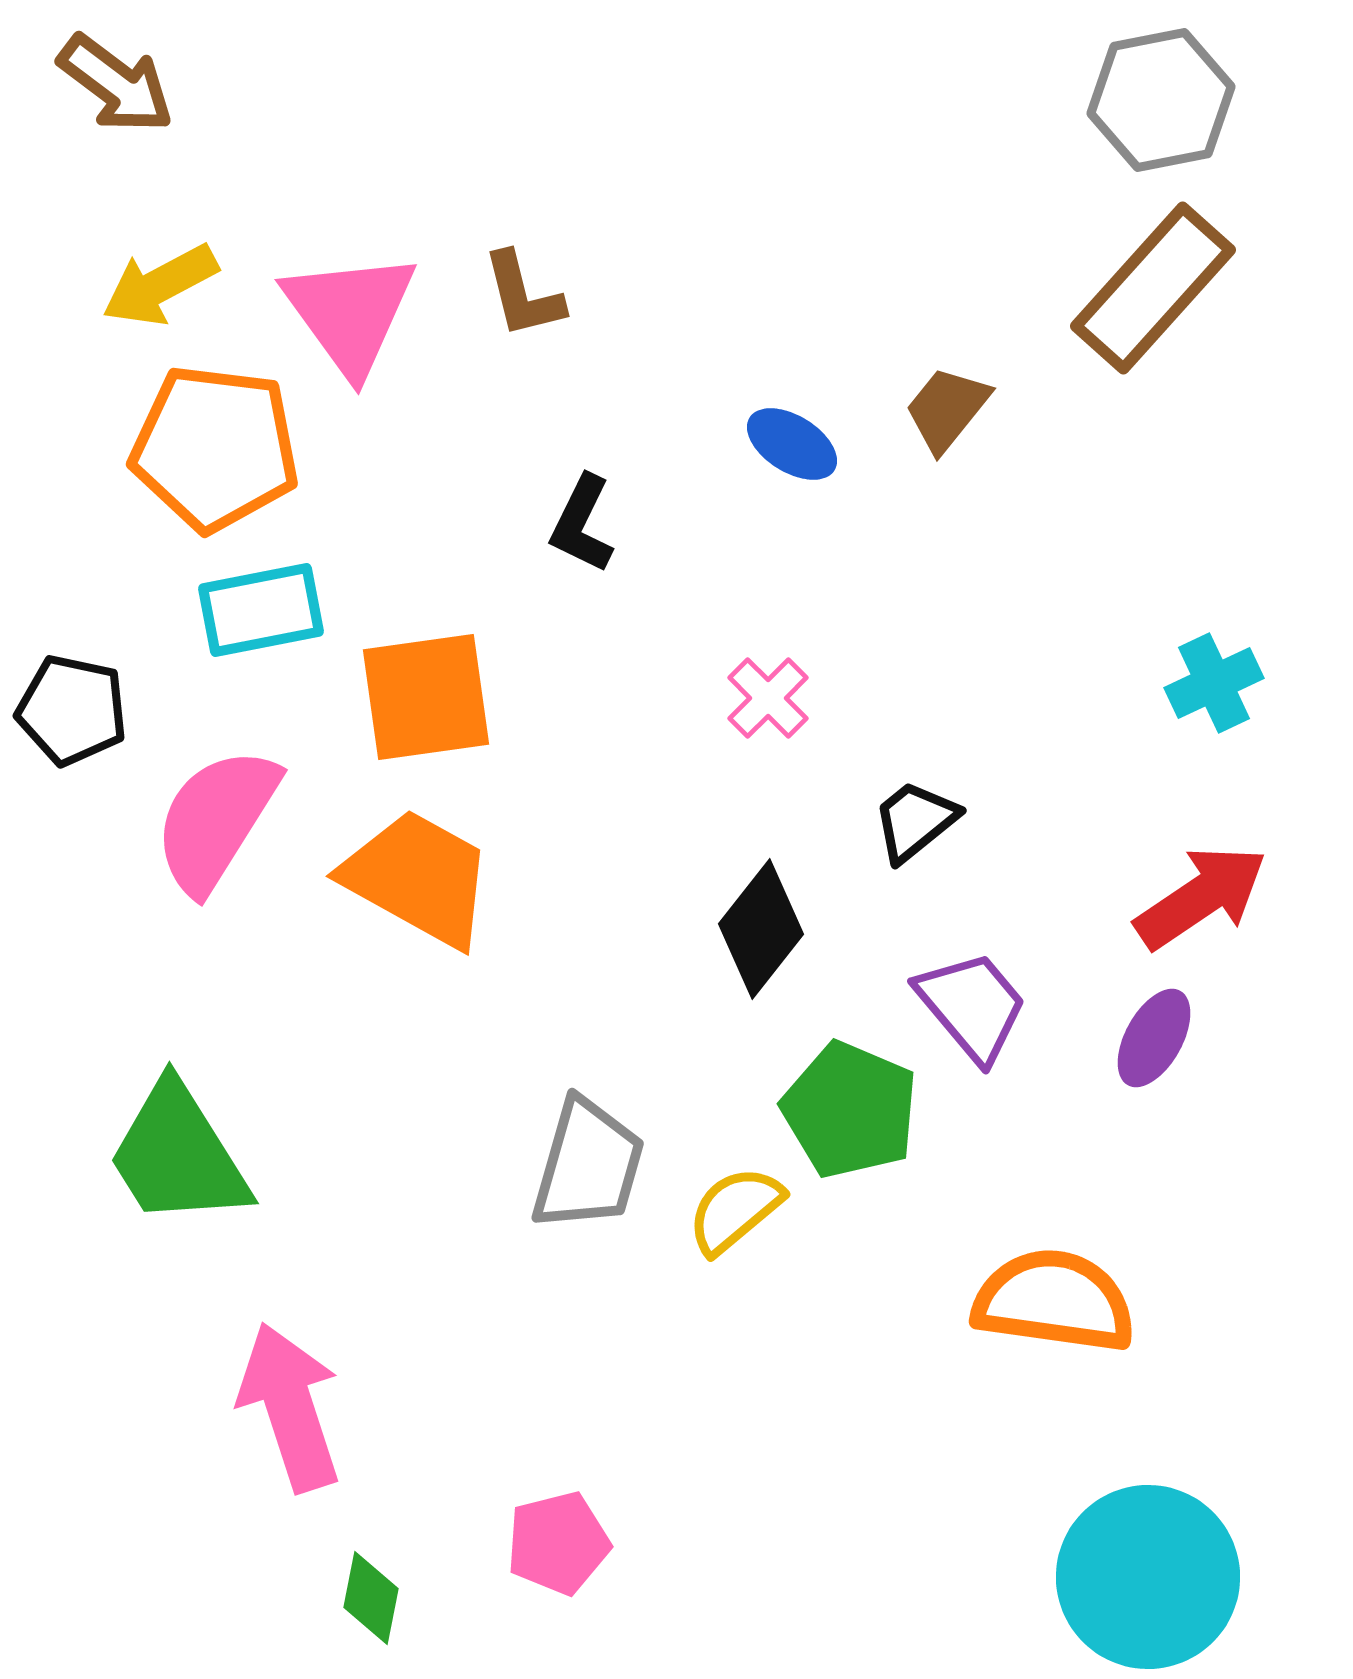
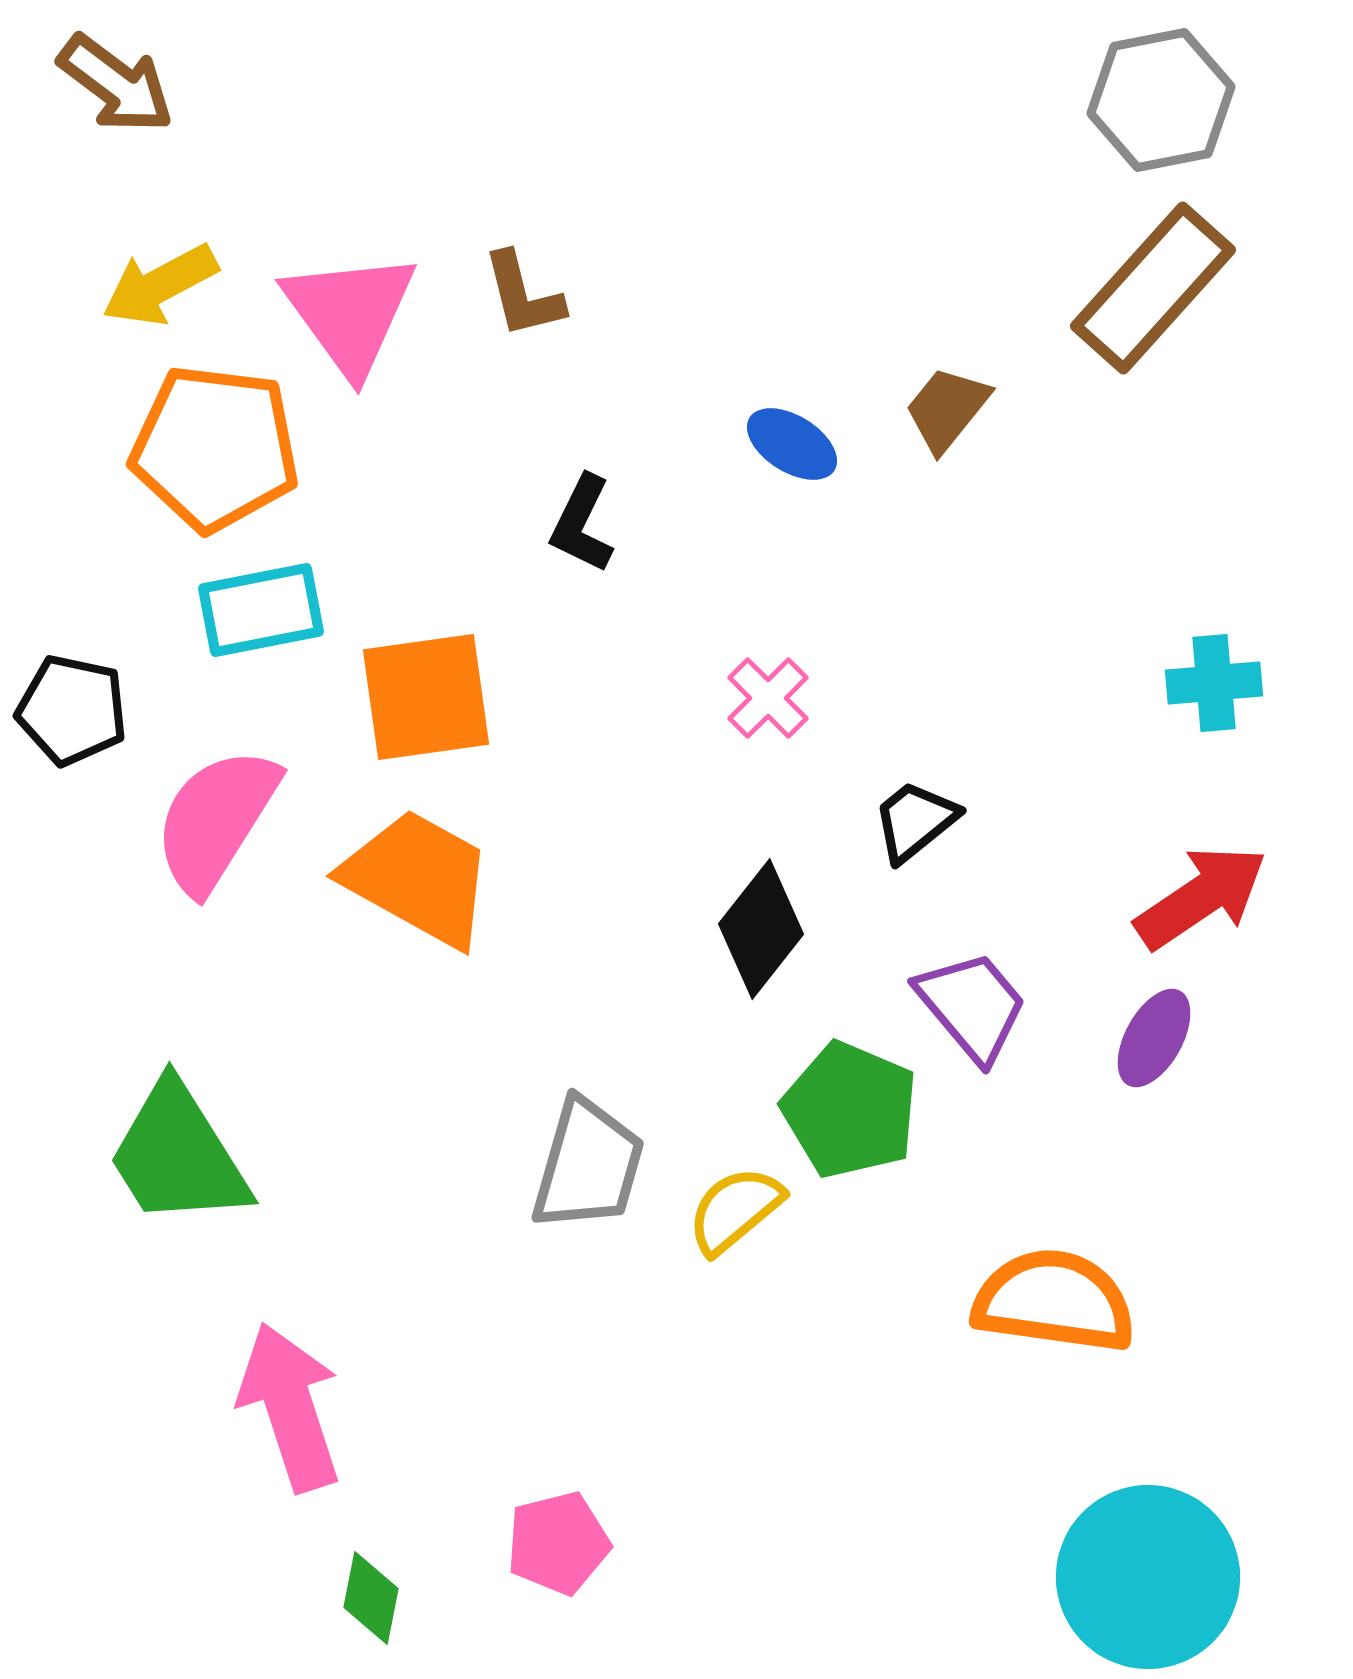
cyan cross: rotated 20 degrees clockwise
